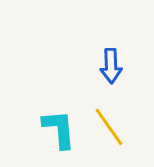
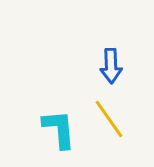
yellow line: moved 8 px up
